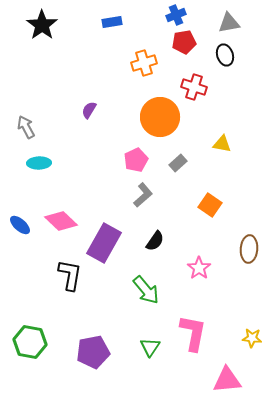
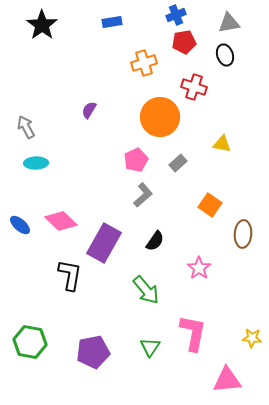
cyan ellipse: moved 3 px left
brown ellipse: moved 6 px left, 15 px up
